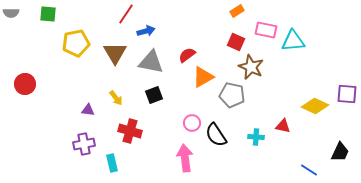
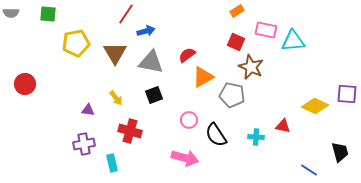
pink circle: moved 3 px left, 3 px up
black trapezoid: rotated 40 degrees counterclockwise
pink arrow: rotated 112 degrees clockwise
